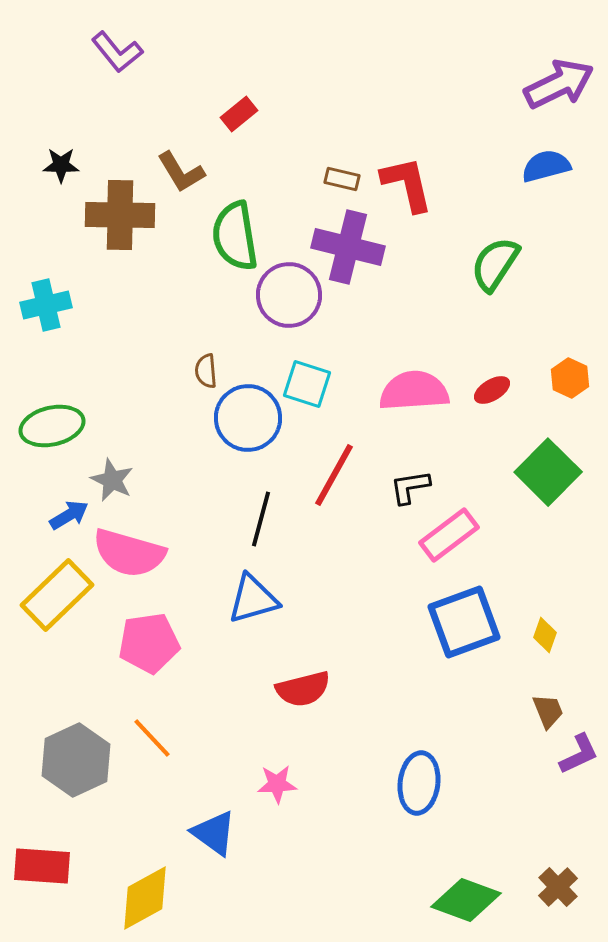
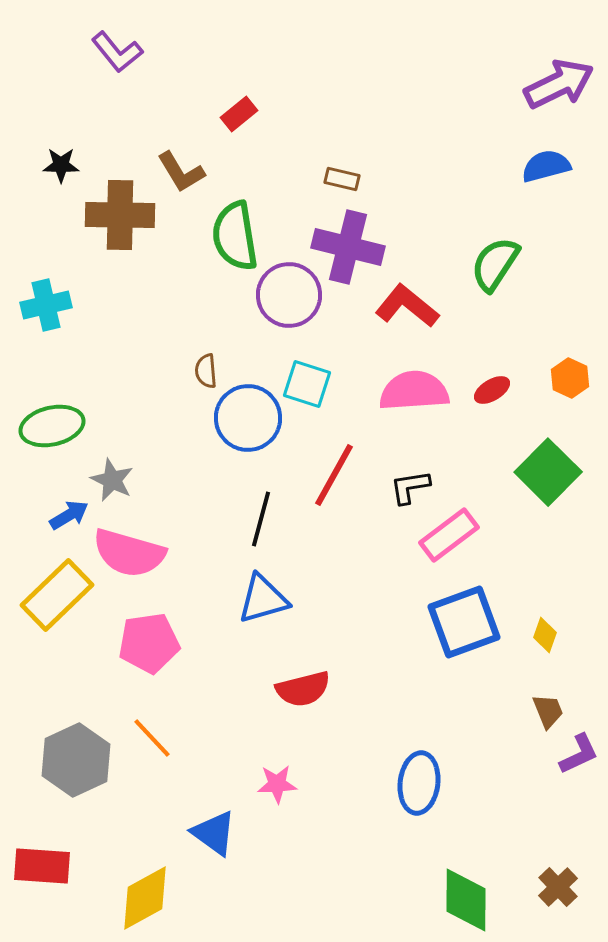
red L-shape at (407, 184): moved 122 px down; rotated 38 degrees counterclockwise
blue triangle at (253, 599): moved 10 px right
green diamond at (466, 900): rotated 70 degrees clockwise
